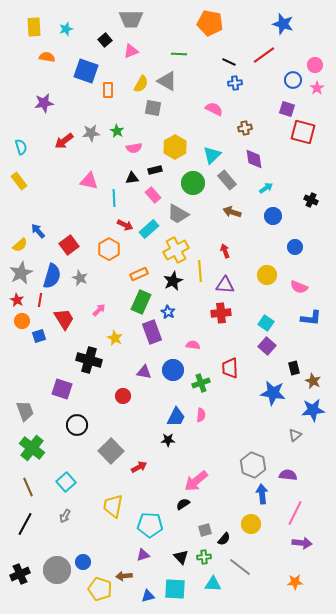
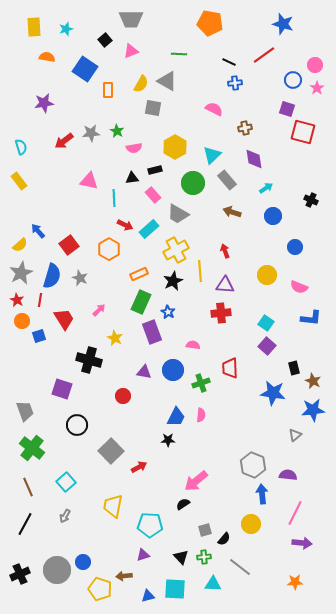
blue square at (86, 71): moved 1 px left, 2 px up; rotated 15 degrees clockwise
